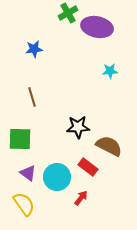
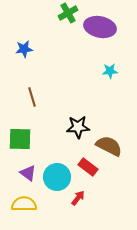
purple ellipse: moved 3 px right
blue star: moved 10 px left
red arrow: moved 3 px left
yellow semicircle: rotated 55 degrees counterclockwise
